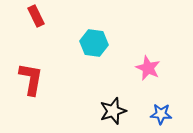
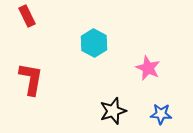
red rectangle: moved 9 px left
cyan hexagon: rotated 20 degrees clockwise
